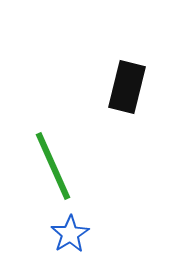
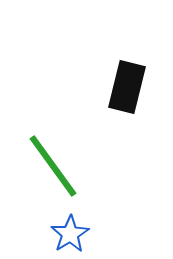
green line: rotated 12 degrees counterclockwise
